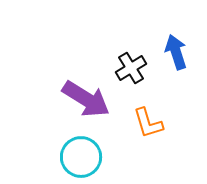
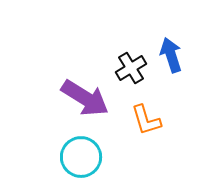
blue arrow: moved 5 px left, 3 px down
purple arrow: moved 1 px left, 1 px up
orange L-shape: moved 2 px left, 3 px up
